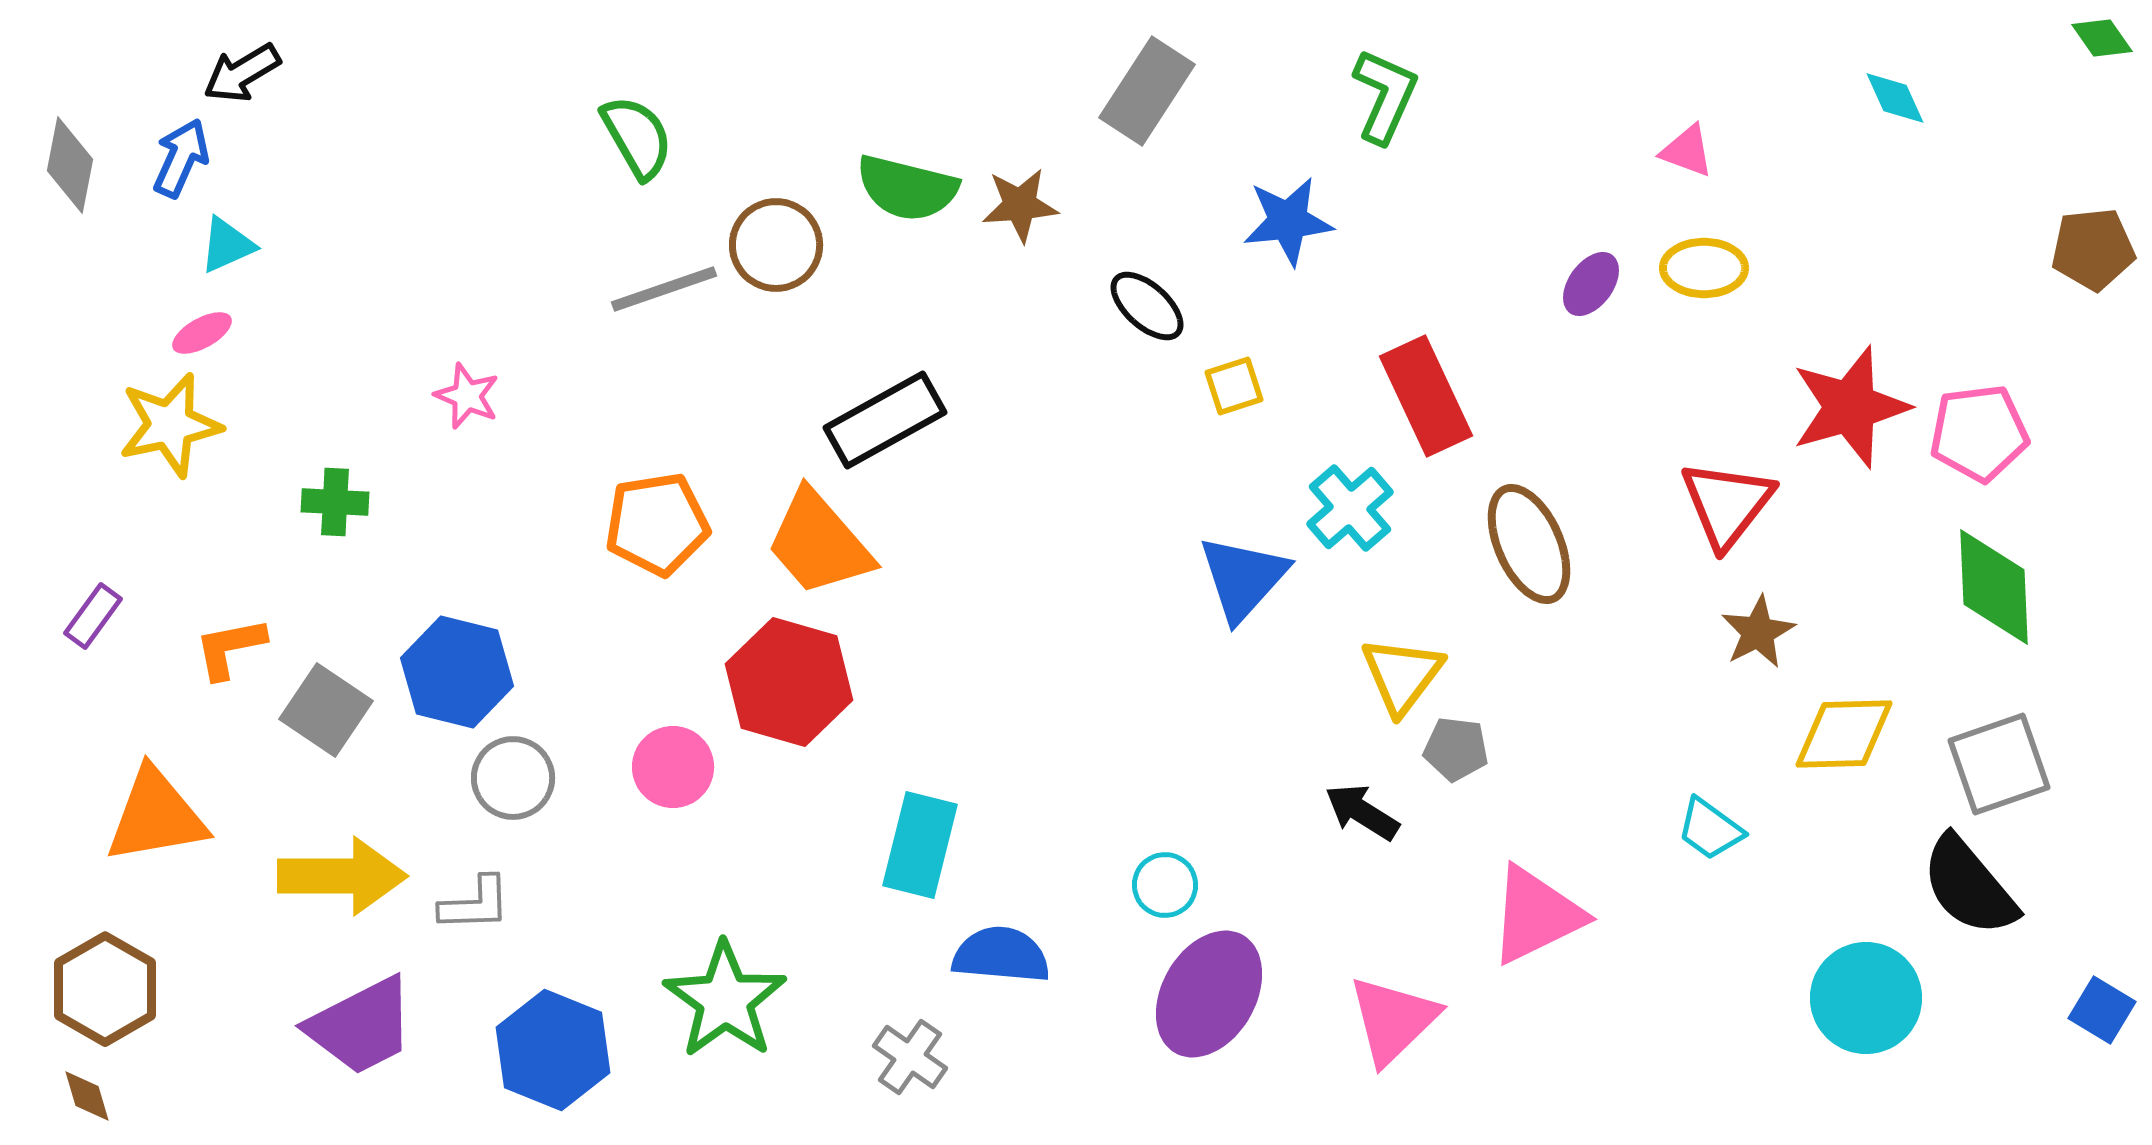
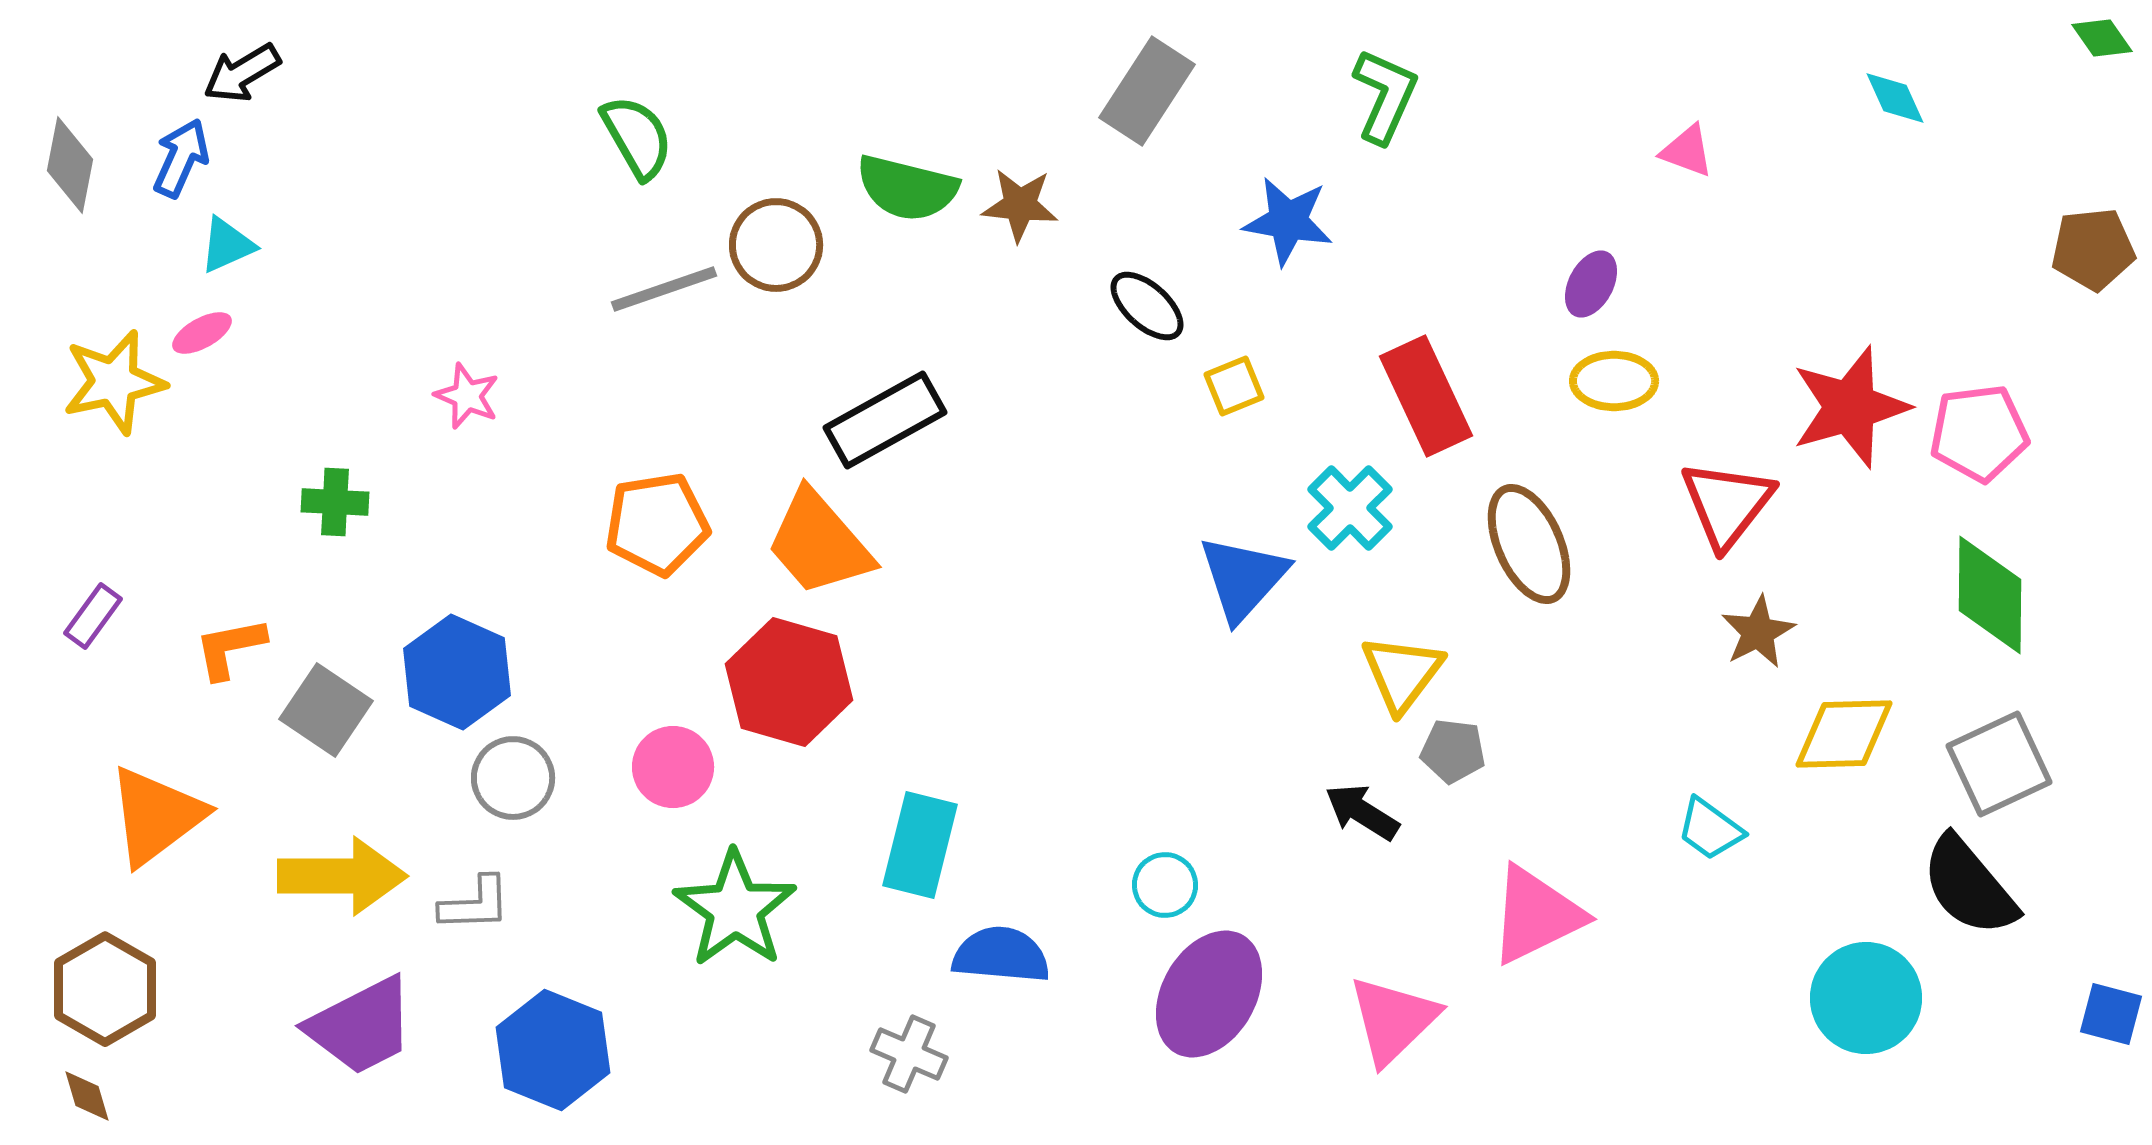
brown star at (1020, 205): rotated 10 degrees clockwise
blue star at (1288, 221): rotated 16 degrees clockwise
yellow ellipse at (1704, 268): moved 90 px left, 113 px down
purple ellipse at (1591, 284): rotated 8 degrees counterclockwise
yellow square at (1234, 386): rotated 4 degrees counterclockwise
yellow star at (170, 425): moved 56 px left, 43 px up
cyan cross at (1350, 508): rotated 4 degrees counterclockwise
green diamond at (1994, 587): moved 4 px left, 8 px down; rotated 3 degrees clockwise
blue hexagon at (457, 672): rotated 10 degrees clockwise
yellow triangle at (1402, 675): moved 2 px up
gray pentagon at (1456, 749): moved 3 px left, 2 px down
gray square at (1999, 764): rotated 6 degrees counterclockwise
orange triangle at (156, 816): rotated 27 degrees counterclockwise
green star at (725, 1000): moved 10 px right, 91 px up
blue square at (2102, 1010): moved 9 px right, 4 px down; rotated 16 degrees counterclockwise
gray cross at (910, 1057): moved 1 px left, 3 px up; rotated 12 degrees counterclockwise
